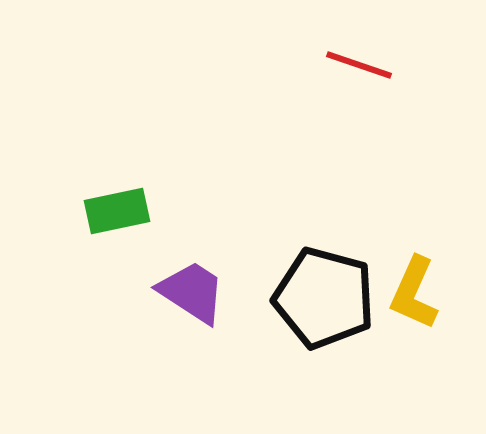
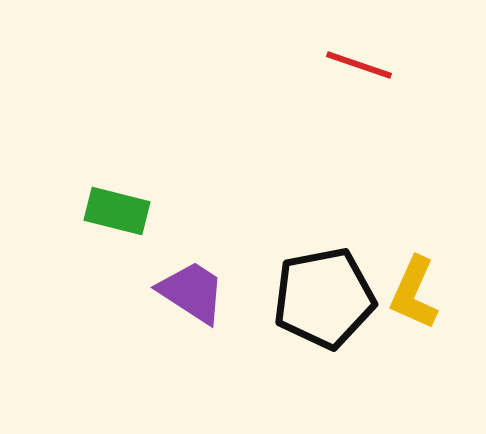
green rectangle: rotated 26 degrees clockwise
black pentagon: rotated 26 degrees counterclockwise
